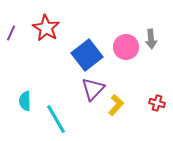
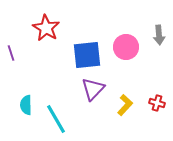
purple line: moved 20 px down; rotated 42 degrees counterclockwise
gray arrow: moved 8 px right, 4 px up
blue square: rotated 32 degrees clockwise
cyan semicircle: moved 1 px right, 4 px down
yellow L-shape: moved 9 px right
